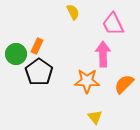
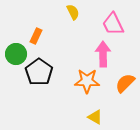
orange rectangle: moved 1 px left, 10 px up
orange semicircle: moved 1 px right, 1 px up
yellow triangle: rotated 21 degrees counterclockwise
